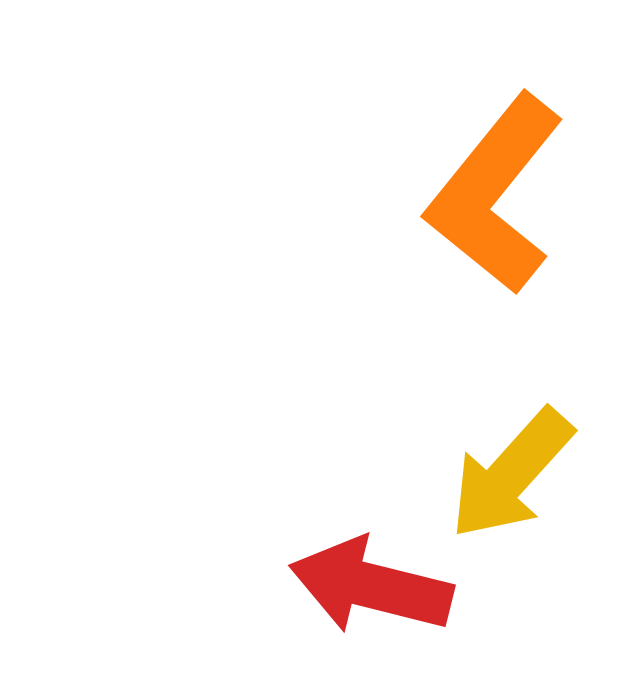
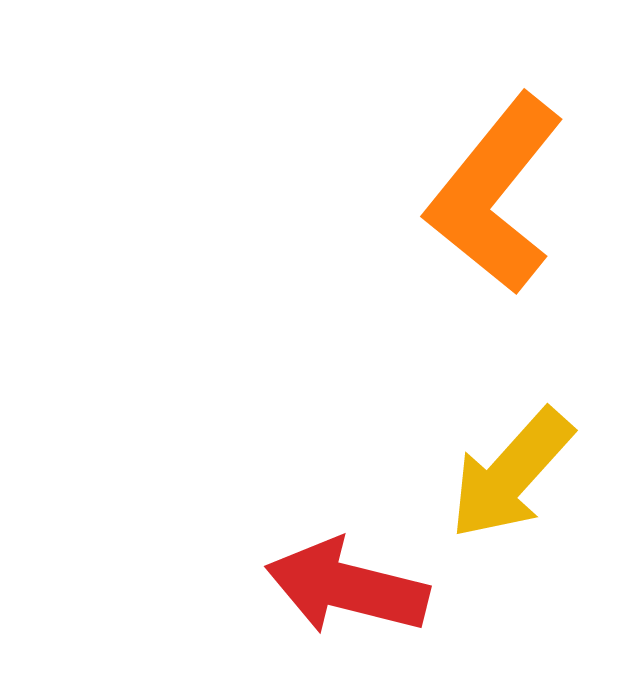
red arrow: moved 24 px left, 1 px down
